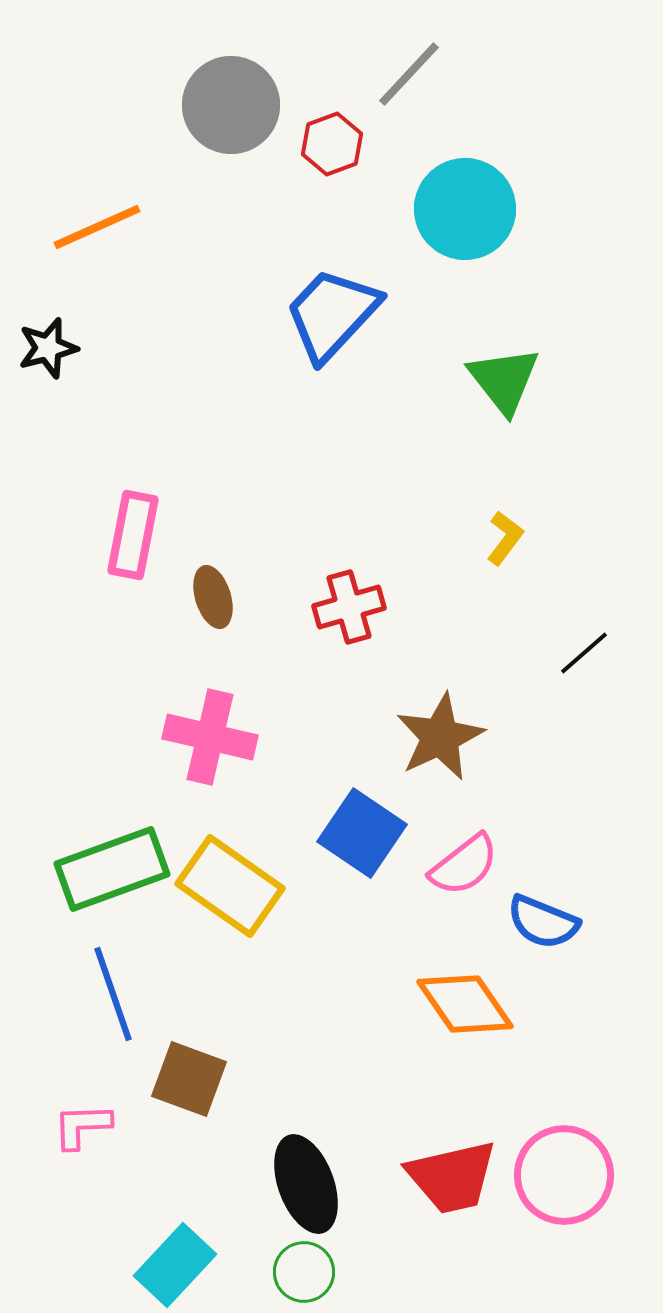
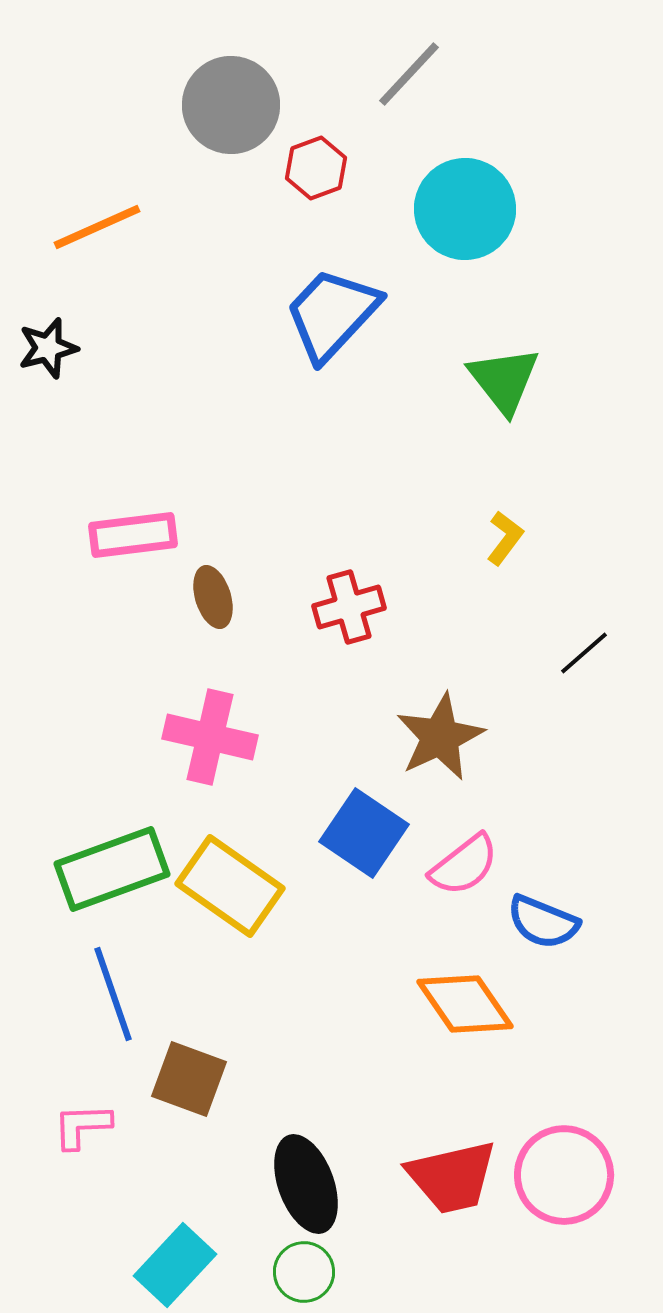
red hexagon: moved 16 px left, 24 px down
pink rectangle: rotated 72 degrees clockwise
blue square: moved 2 px right
